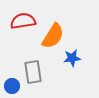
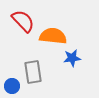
red semicircle: rotated 55 degrees clockwise
orange semicircle: rotated 116 degrees counterclockwise
